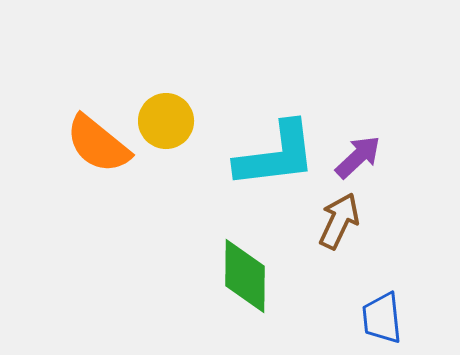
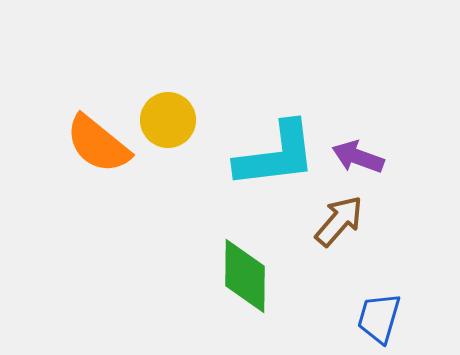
yellow circle: moved 2 px right, 1 px up
purple arrow: rotated 117 degrees counterclockwise
brown arrow: rotated 16 degrees clockwise
blue trapezoid: moved 3 px left; rotated 22 degrees clockwise
